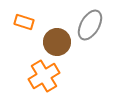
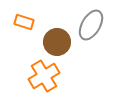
gray ellipse: moved 1 px right
